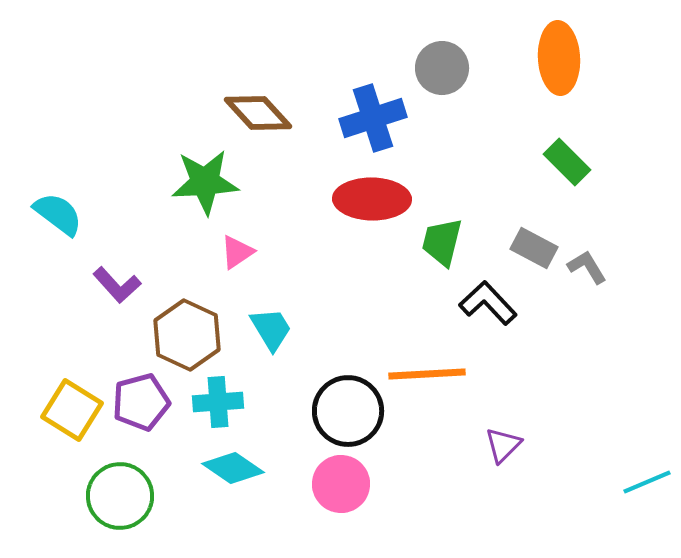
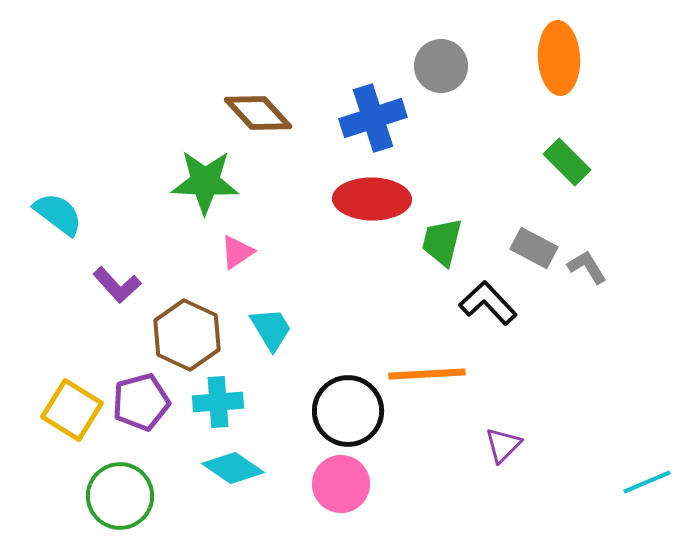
gray circle: moved 1 px left, 2 px up
green star: rotated 6 degrees clockwise
